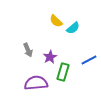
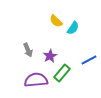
cyan semicircle: rotated 16 degrees counterclockwise
purple star: moved 1 px up
green rectangle: moved 1 px left, 1 px down; rotated 24 degrees clockwise
purple semicircle: moved 3 px up
